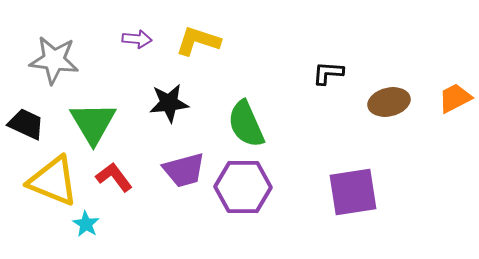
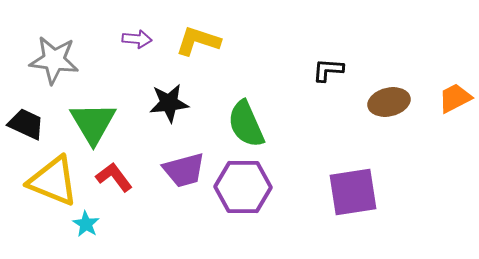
black L-shape: moved 3 px up
